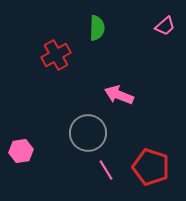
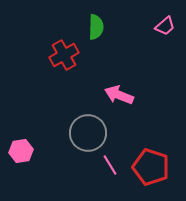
green semicircle: moved 1 px left, 1 px up
red cross: moved 8 px right
pink line: moved 4 px right, 5 px up
